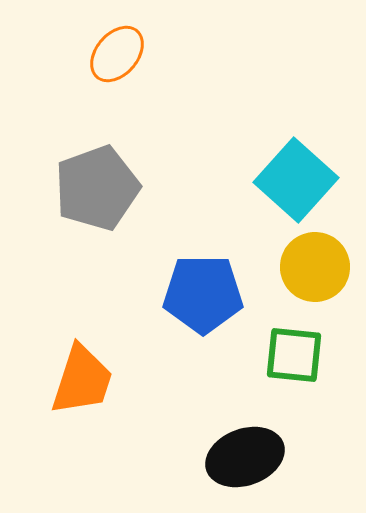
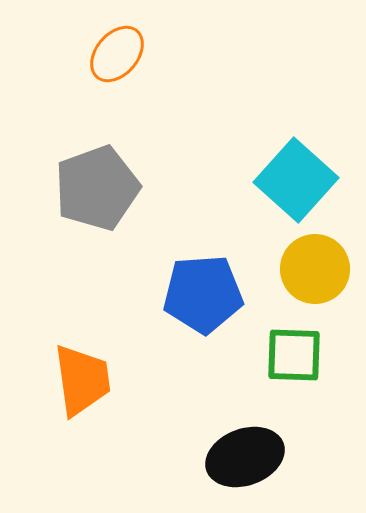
yellow circle: moved 2 px down
blue pentagon: rotated 4 degrees counterclockwise
green square: rotated 4 degrees counterclockwise
orange trapezoid: rotated 26 degrees counterclockwise
